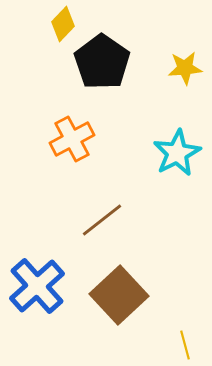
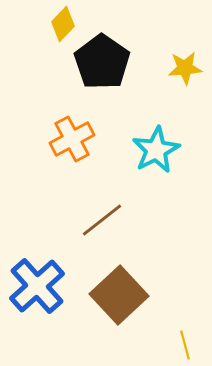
cyan star: moved 21 px left, 3 px up
